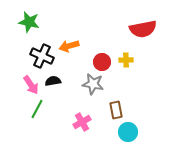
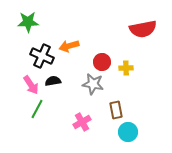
green star: moved 1 px left; rotated 15 degrees counterclockwise
yellow cross: moved 8 px down
